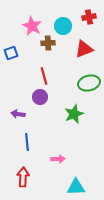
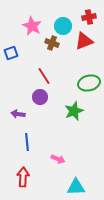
brown cross: moved 4 px right; rotated 24 degrees clockwise
red triangle: moved 8 px up
red line: rotated 18 degrees counterclockwise
green star: moved 3 px up
pink arrow: rotated 24 degrees clockwise
